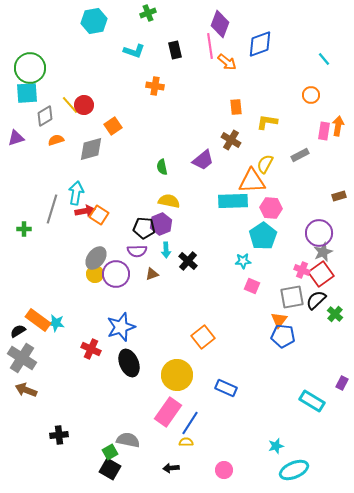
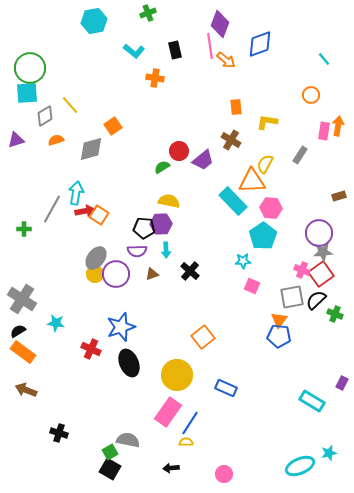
cyan L-shape at (134, 51): rotated 20 degrees clockwise
orange arrow at (227, 62): moved 1 px left, 2 px up
orange cross at (155, 86): moved 8 px up
red circle at (84, 105): moved 95 px right, 46 px down
purple triangle at (16, 138): moved 2 px down
gray rectangle at (300, 155): rotated 30 degrees counterclockwise
green semicircle at (162, 167): rotated 70 degrees clockwise
cyan rectangle at (233, 201): rotated 48 degrees clockwise
gray line at (52, 209): rotated 12 degrees clockwise
purple hexagon at (161, 224): rotated 20 degrees clockwise
gray star at (323, 252): rotated 18 degrees clockwise
black cross at (188, 261): moved 2 px right, 10 px down
green cross at (335, 314): rotated 21 degrees counterclockwise
orange rectangle at (38, 320): moved 15 px left, 32 px down
blue pentagon at (283, 336): moved 4 px left
gray cross at (22, 358): moved 59 px up
black cross at (59, 435): moved 2 px up; rotated 24 degrees clockwise
cyan star at (276, 446): moved 53 px right, 7 px down
pink circle at (224, 470): moved 4 px down
cyan ellipse at (294, 470): moved 6 px right, 4 px up
